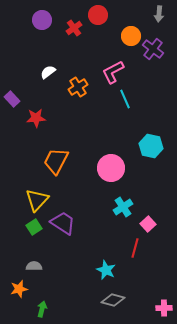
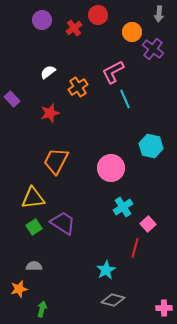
orange circle: moved 1 px right, 4 px up
red star: moved 14 px right, 5 px up; rotated 12 degrees counterclockwise
yellow triangle: moved 4 px left, 2 px up; rotated 40 degrees clockwise
cyan star: rotated 18 degrees clockwise
